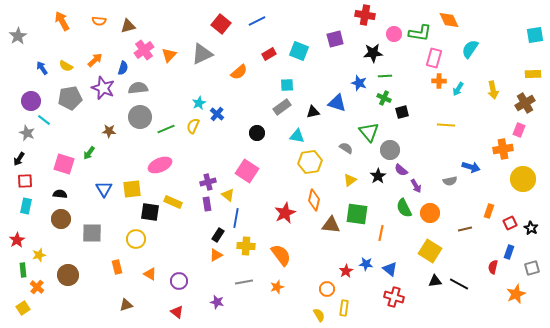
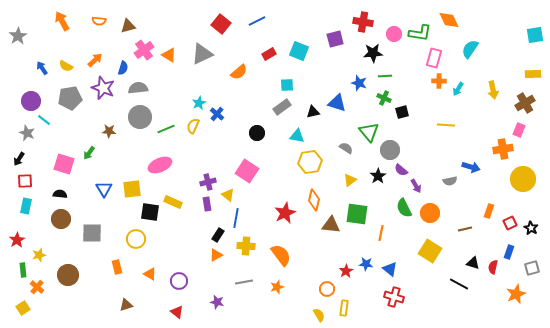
red cross at (365, 15): moved 2 px left, 7 px down
orange triangle at (169, 55): rotated 42 degrees counterclockwise
black triangle at (435, 281): moved 38 px right, 18 px up; rotated 24 degrees clockwise
